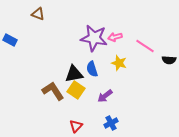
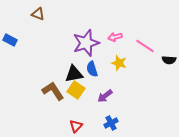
purple star: moved 8 px left, 5 px down; rotated 28 degrees counterclockwise
